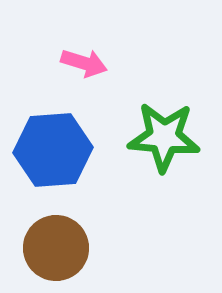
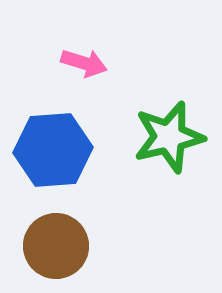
green star: moved 5 px right; rotated 18 degrees counterclockwise
brown circle: moved 2 px up
